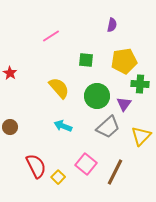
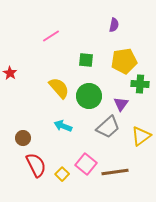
purple semicircle: moved 2 px right
green circle: moved 8 px left
purple triangle: moved 3 px left
brown circle: moved 13 px right, 11 px down
yellow triangle: rotated 10 degrees clockwise
red semicircle: moved 1 px up
brown line: rotated 56 degrees clockwise
yellow square: moved 4 px right, 3 px up
